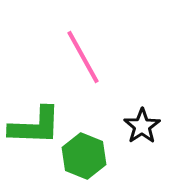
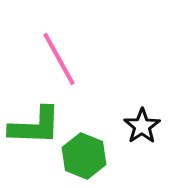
pink line: moved 24 px left, 2 px down
